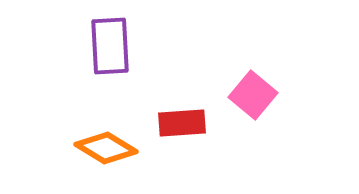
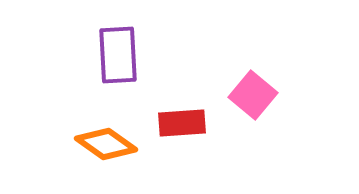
purple rectangle: moved 8 px right, 9 px down
orange diamond: moved 4 px up; rotated 4 degrees clockwise
